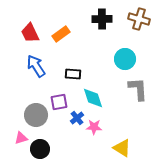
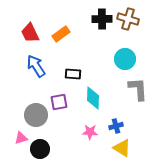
brown cross: moved 11 px left
cyan diamond: rotated 20 degrees clockwise
blue cross: moved 39 px right, 8 px down; rotated 24 degrees clockwise
pink star: moved 4 px left, 5 px down
